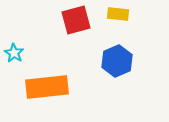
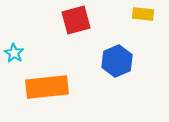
yellow rectangle: moved 25 px right
